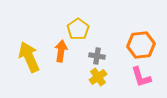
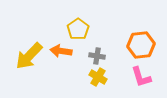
orange arrow: rotated 90 degrees counterclockwise
yellow arrow: moved 1 px up; rotated 112 degrees counterclockwise
yellow cross: rotated 24 degrees counterclockwise
